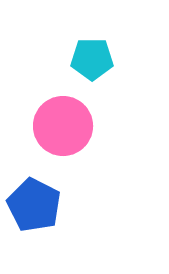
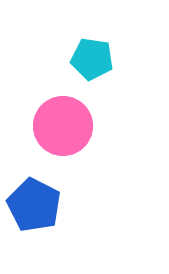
cyan pentagon: rotated 9 degrees clockwise
